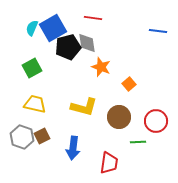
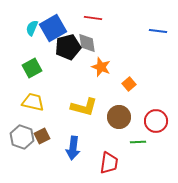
yellow trapezoid: moved 2 px left, 2 px up
